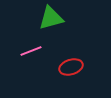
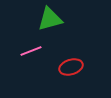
green triangle: moved 1 px left, 1 px down
